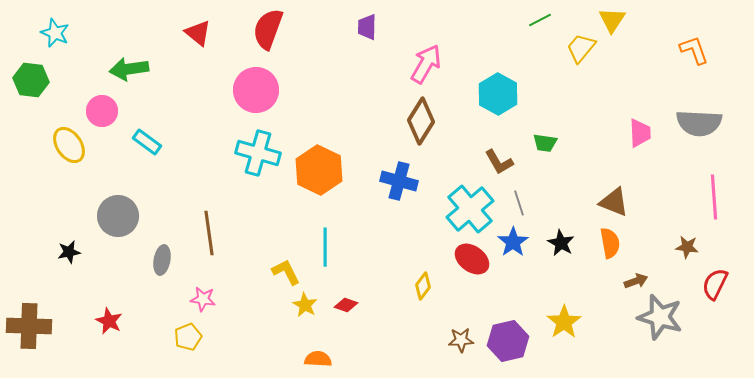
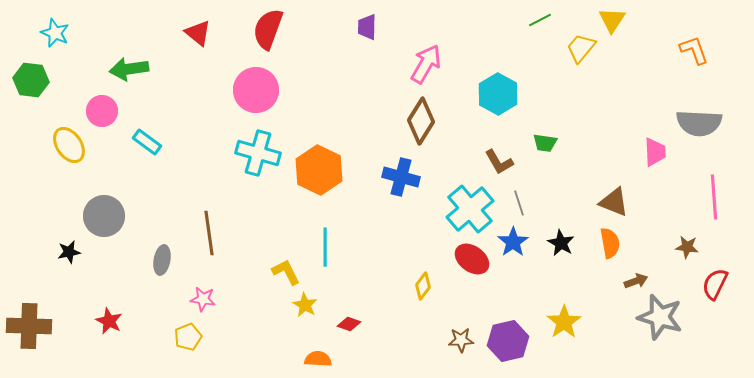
pink trapezoid at (640, 133): moved 15 px right, 19 px down
blue cross at (399, 181): moved 2 px right, 4 px up
gray circle at (118, 216): moved 14 px left
red diamond at (346, 305): moved 3 px right, 19 px down
